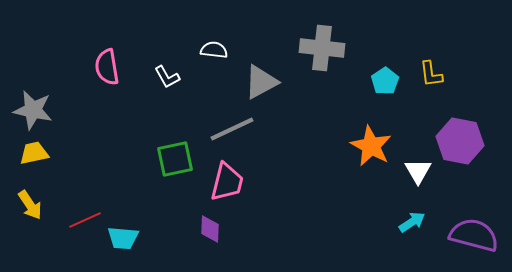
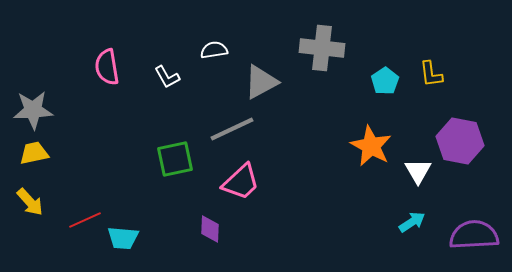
white semicircle: rotated 16 degrees counterclockwise
gray star: rotated 15 degrees counterclockwise
pink trapezoid: moved 14 px right; rotated 33 degrees clockwise
yellow arrow: moved 3 px up; rotated 8 degrees counterclockwise
purple semicircle: rotated 18 degrees counterclockwise
